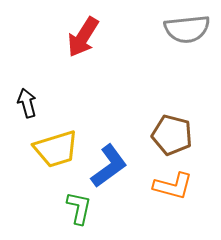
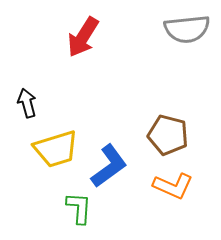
brown pentagon: moved 4 px left
orange L-shape: rotated 9 degrees clockwise
green L-shape: rotated 8 degrees counterclockwise
